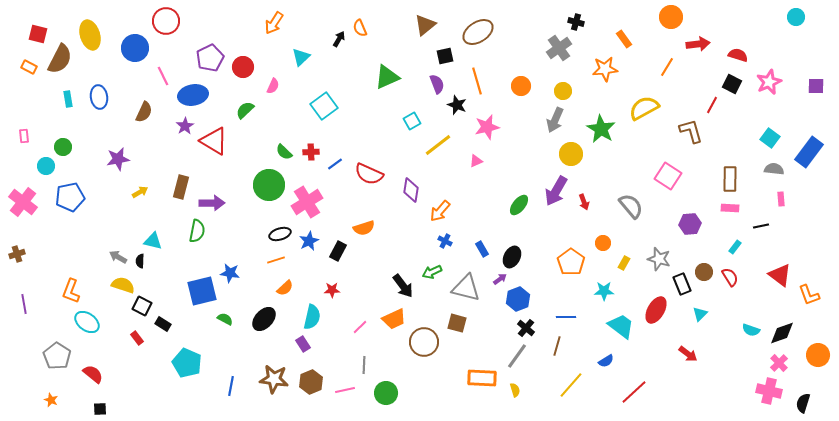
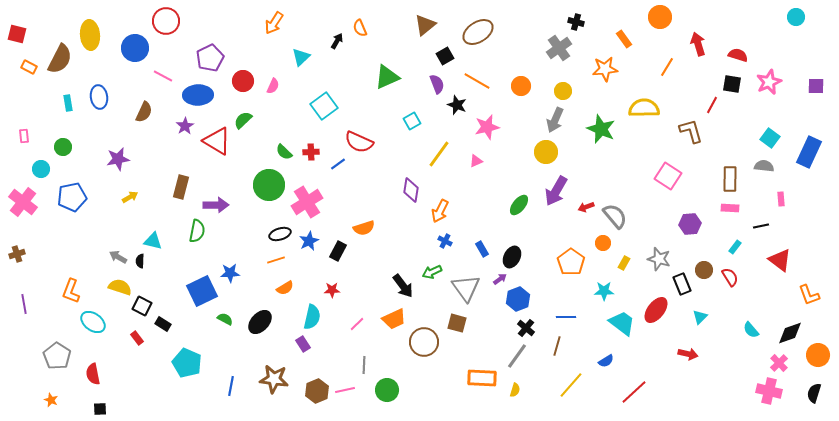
orange circle at (671, 17): moved 11 px left
red square at (38, 34): moved 21 px left
yellow ellipse at (90, 35): rotated 12 degrees clockwise
black arrow at (339, 39): moved 2 px left, 2 px down
red arrow at (698, 44): rotated 100 degrees counterclockwise
black square at (445, 56): rotated 18 degrees counterclockwise
red circle at (243, 67): moved 14 px down
pink line at (163, 76): rotated 36 degrees counterclockwise
orange line at (477, 81): rotated 44 degrees counterclockwise
black square at (732, 84): rotated 18 degrees counterclockwise
blue ellipse at (193, 95): moved 5 px right; rotated 8 degrees clockwise
cyan rectangle at (68, 99): moved 4 px down
yellow semicircle at (644, 108): rotated 28 degrees clockwise
green semicircle at (245, 110): moved 2 px left, 10 px down
green star at (601, 129): rotated 8 degrees counterclockwise
red triangle at (214, 141): moved 3 px right
yellow line at (438, 145): moved 1 px right, 9 px down; rotated 16 degrees counterclockwise
blue rectangle at (809, 152): rotated 12 degrees counterclockwise
yellow circle at (571, 154): moved 25 px left, 2 px up
blue line at (335, 164): moved 3 px right
cyan circle at (46, 166): moved 5 px left, 3 px down
gray semicircle at (774, 169): moved 10 px left, 3 px up
red semicircle at (369, 174): moved 10 px left, 32 px up
yellow arrow at (140, 192): moved 10 px left, 5 px down
blue pentagon at (70, 197): moved 2 px right
red arrow at (584, 202): moved 2 px right, 5 px down; rotated 91 degrees clockwise
purple arrow at (212, 203): moved 4 px right, 2 px down
gray semicircle at (631, 206): moved 16 px left, 10 px down
orange arrow at (440, 211): rotated 15 degrees counterclockwise
brown circle at (704, 272): moved 2 px up
blue star at (230, 273): rotated 12 degrees counterclockwise
red triangle at (780, 275): moved 15 px up
yellow semicircle at (123, 285): moved 3 px left, 2 px down
orange semicircle at (285, 288): rotated 12 degrees clockwise
gray triangle at (466, 288): rotated 40 degrees clockwise
blue square at (202, 291): rotated 12 degrees counterclockwise
red ellipse at (656, 310): rotated 8 degrees clockwise
cyan triangle at (700, 314): moved 3 px down
black ellipse at (264, 319): moved 4 px left, 3 px down
cyan ellipse at (87, 322): moved 6 px right
cyan trapezoid at (621, 326): moved 1 px right, 3 px up
pink line at (360, 327): moved 3 px left, 3 px up
cyan semicircle at (751, 330): rotated 30 degrees clockwise
black diamond at (782, 333): moved 8 px right
red arrow at (688, 354): rotated 24 degrees counterclockwise
red semicircle at (93, 374): rotated 140 degrees counterclockwise
brown hexagon at (311, 382): moved 6 px right, 9 px down
yellow semicircle at (515, 390): rotated 32 degrees clockwise
green circle at (386, 393): moved 1 px right, 3 px up
black semicircle at (803, 403): moved 11 px right, 10 px up
